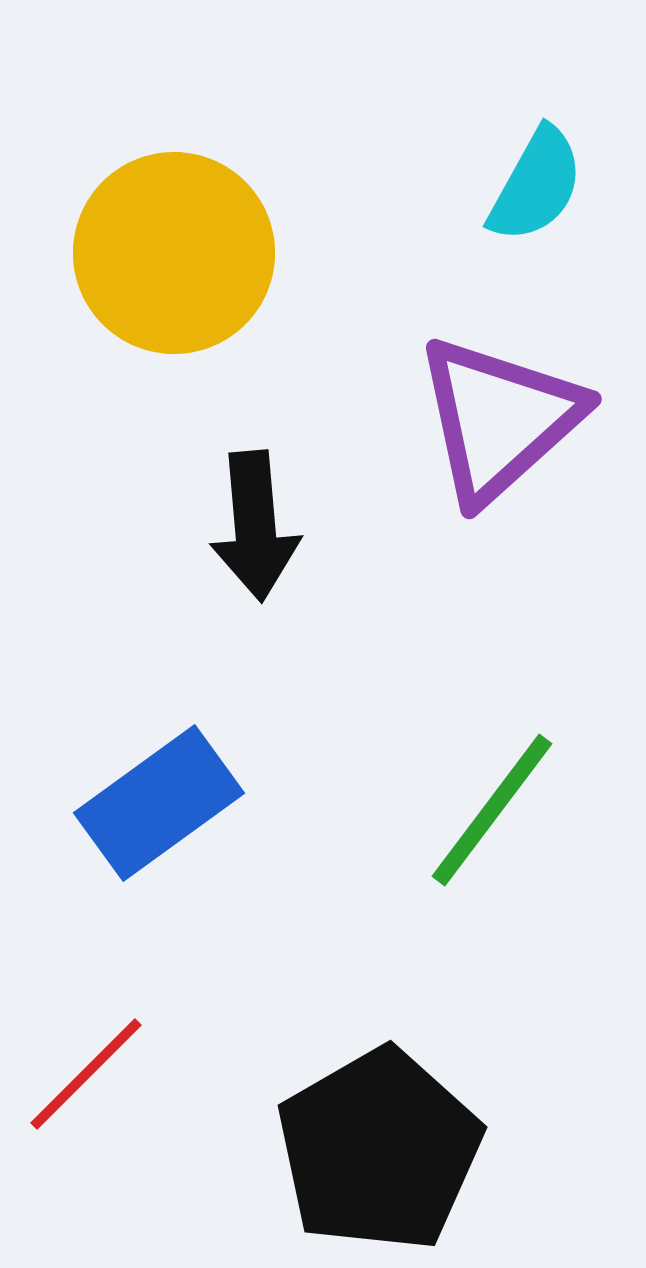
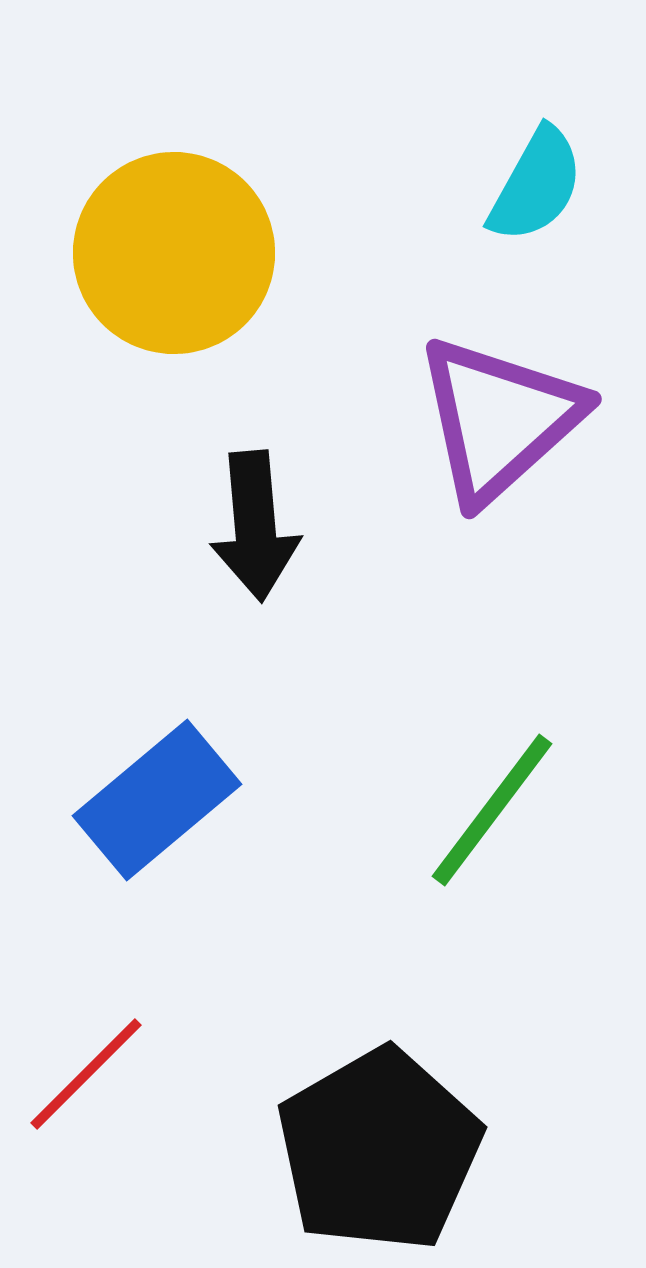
blue rectangle: moved 2 px left, 3 px up; rotated 4 degrees counterclockwise
